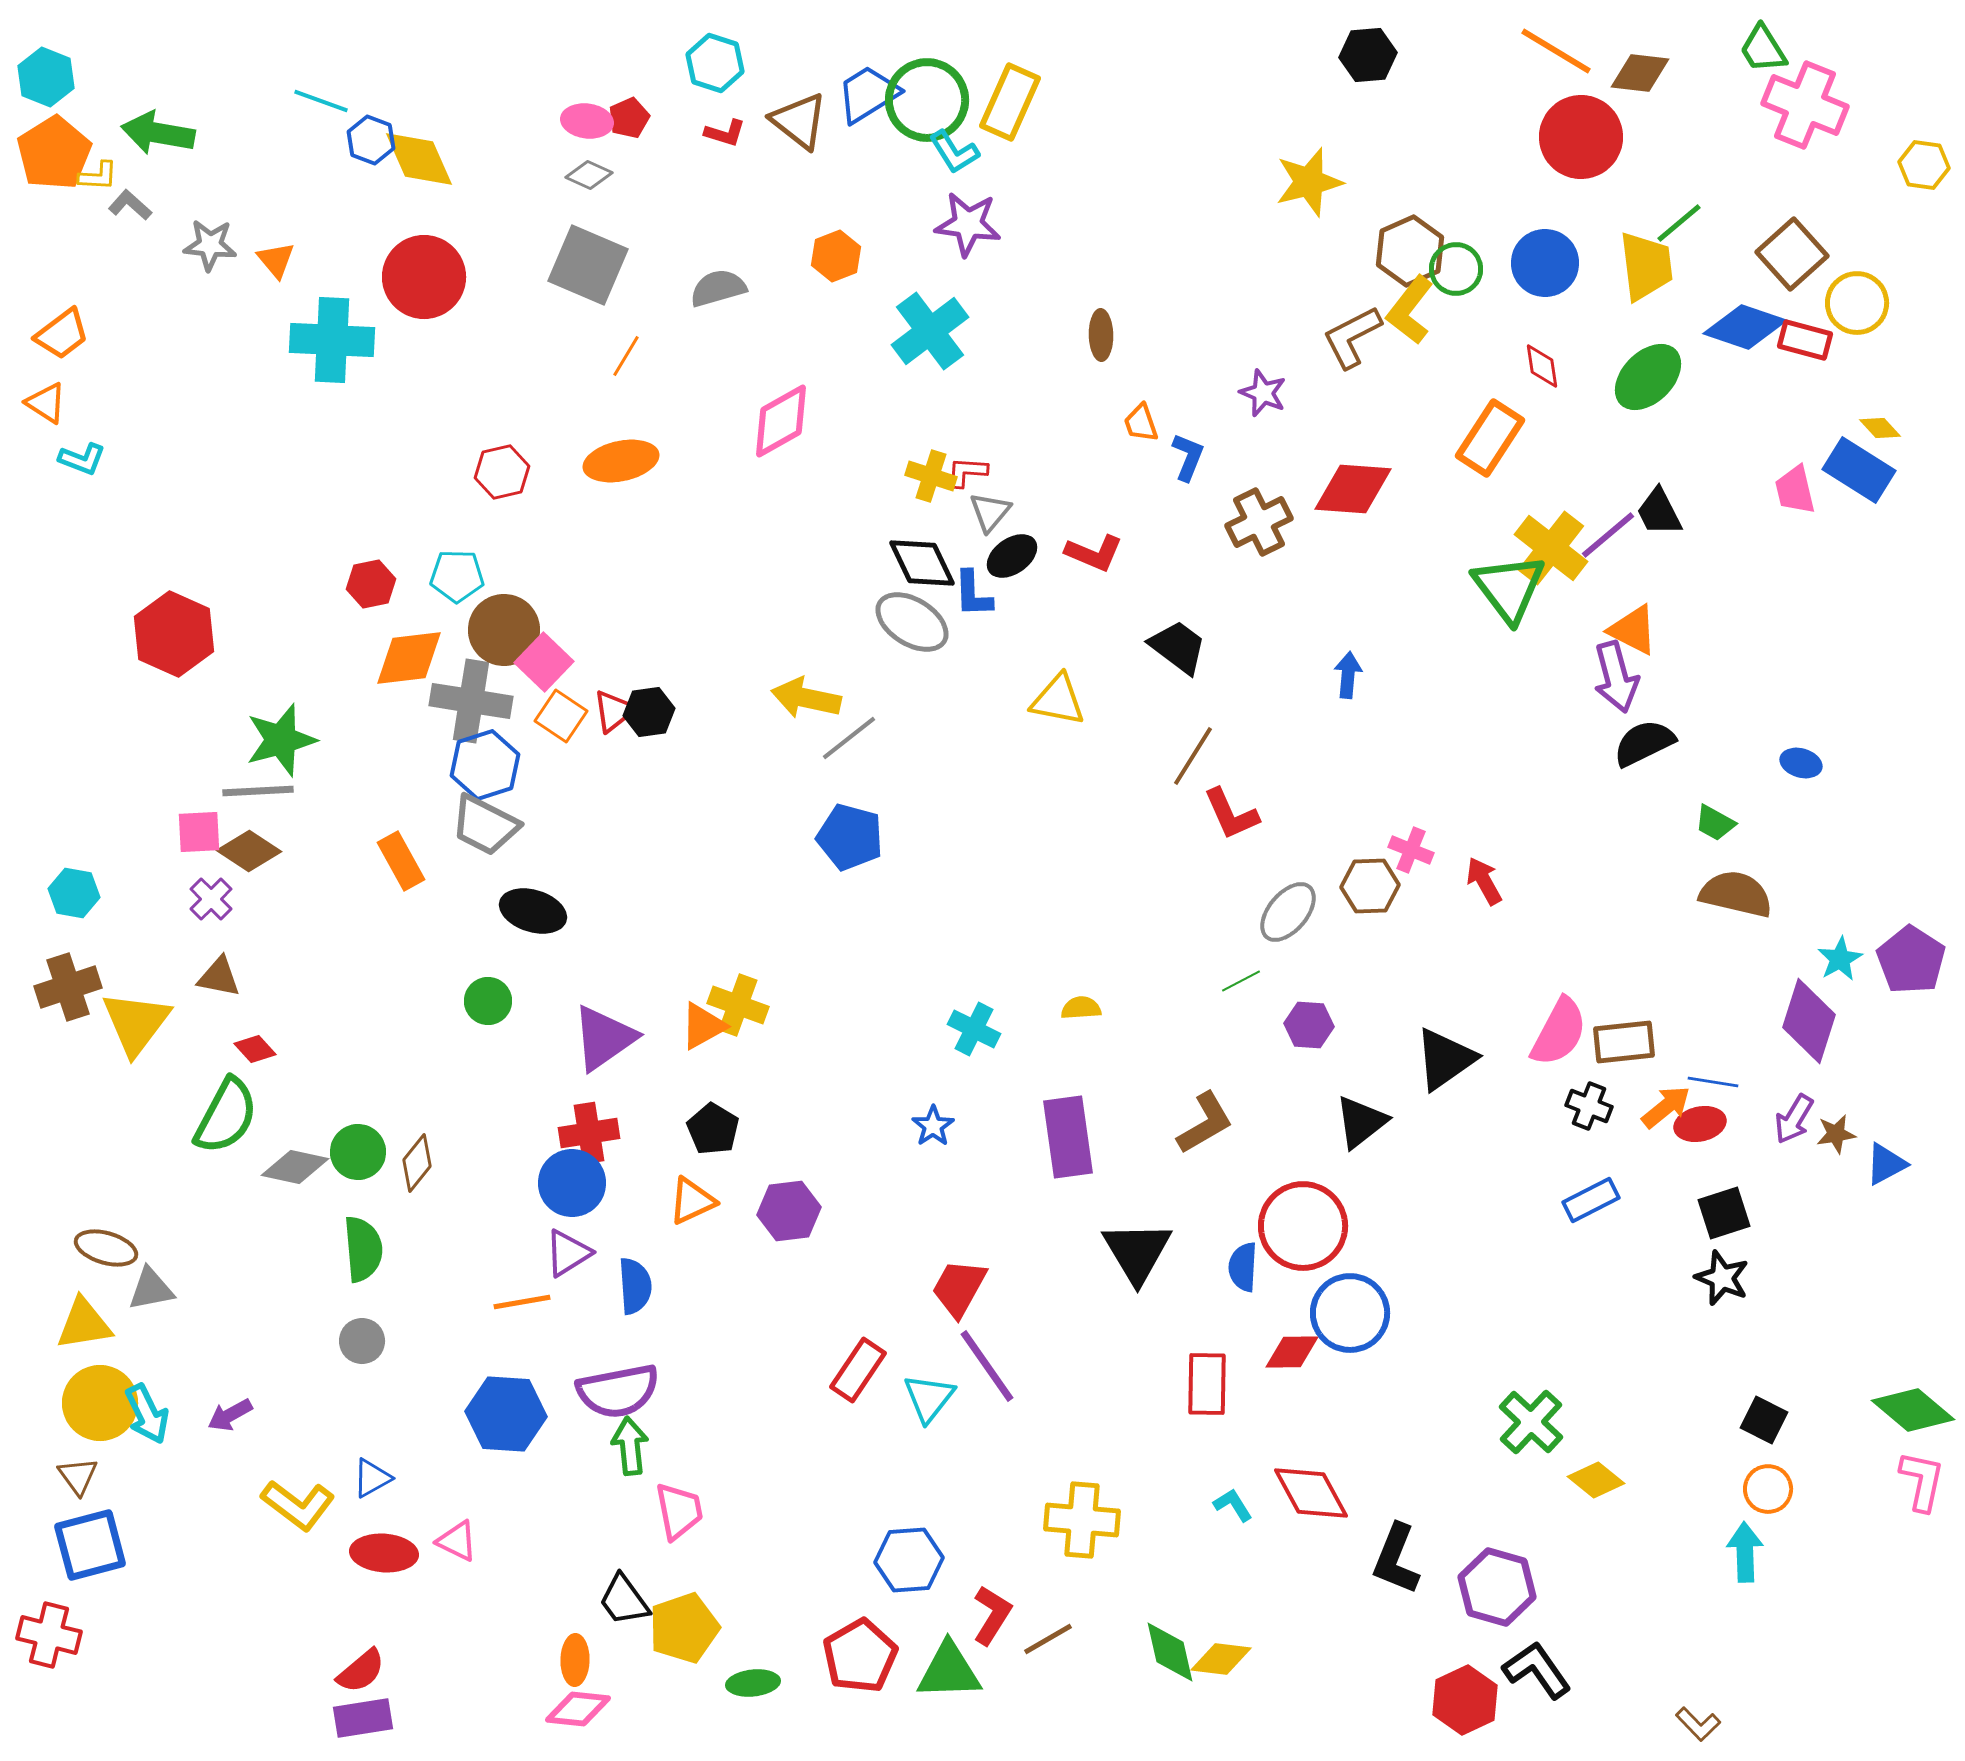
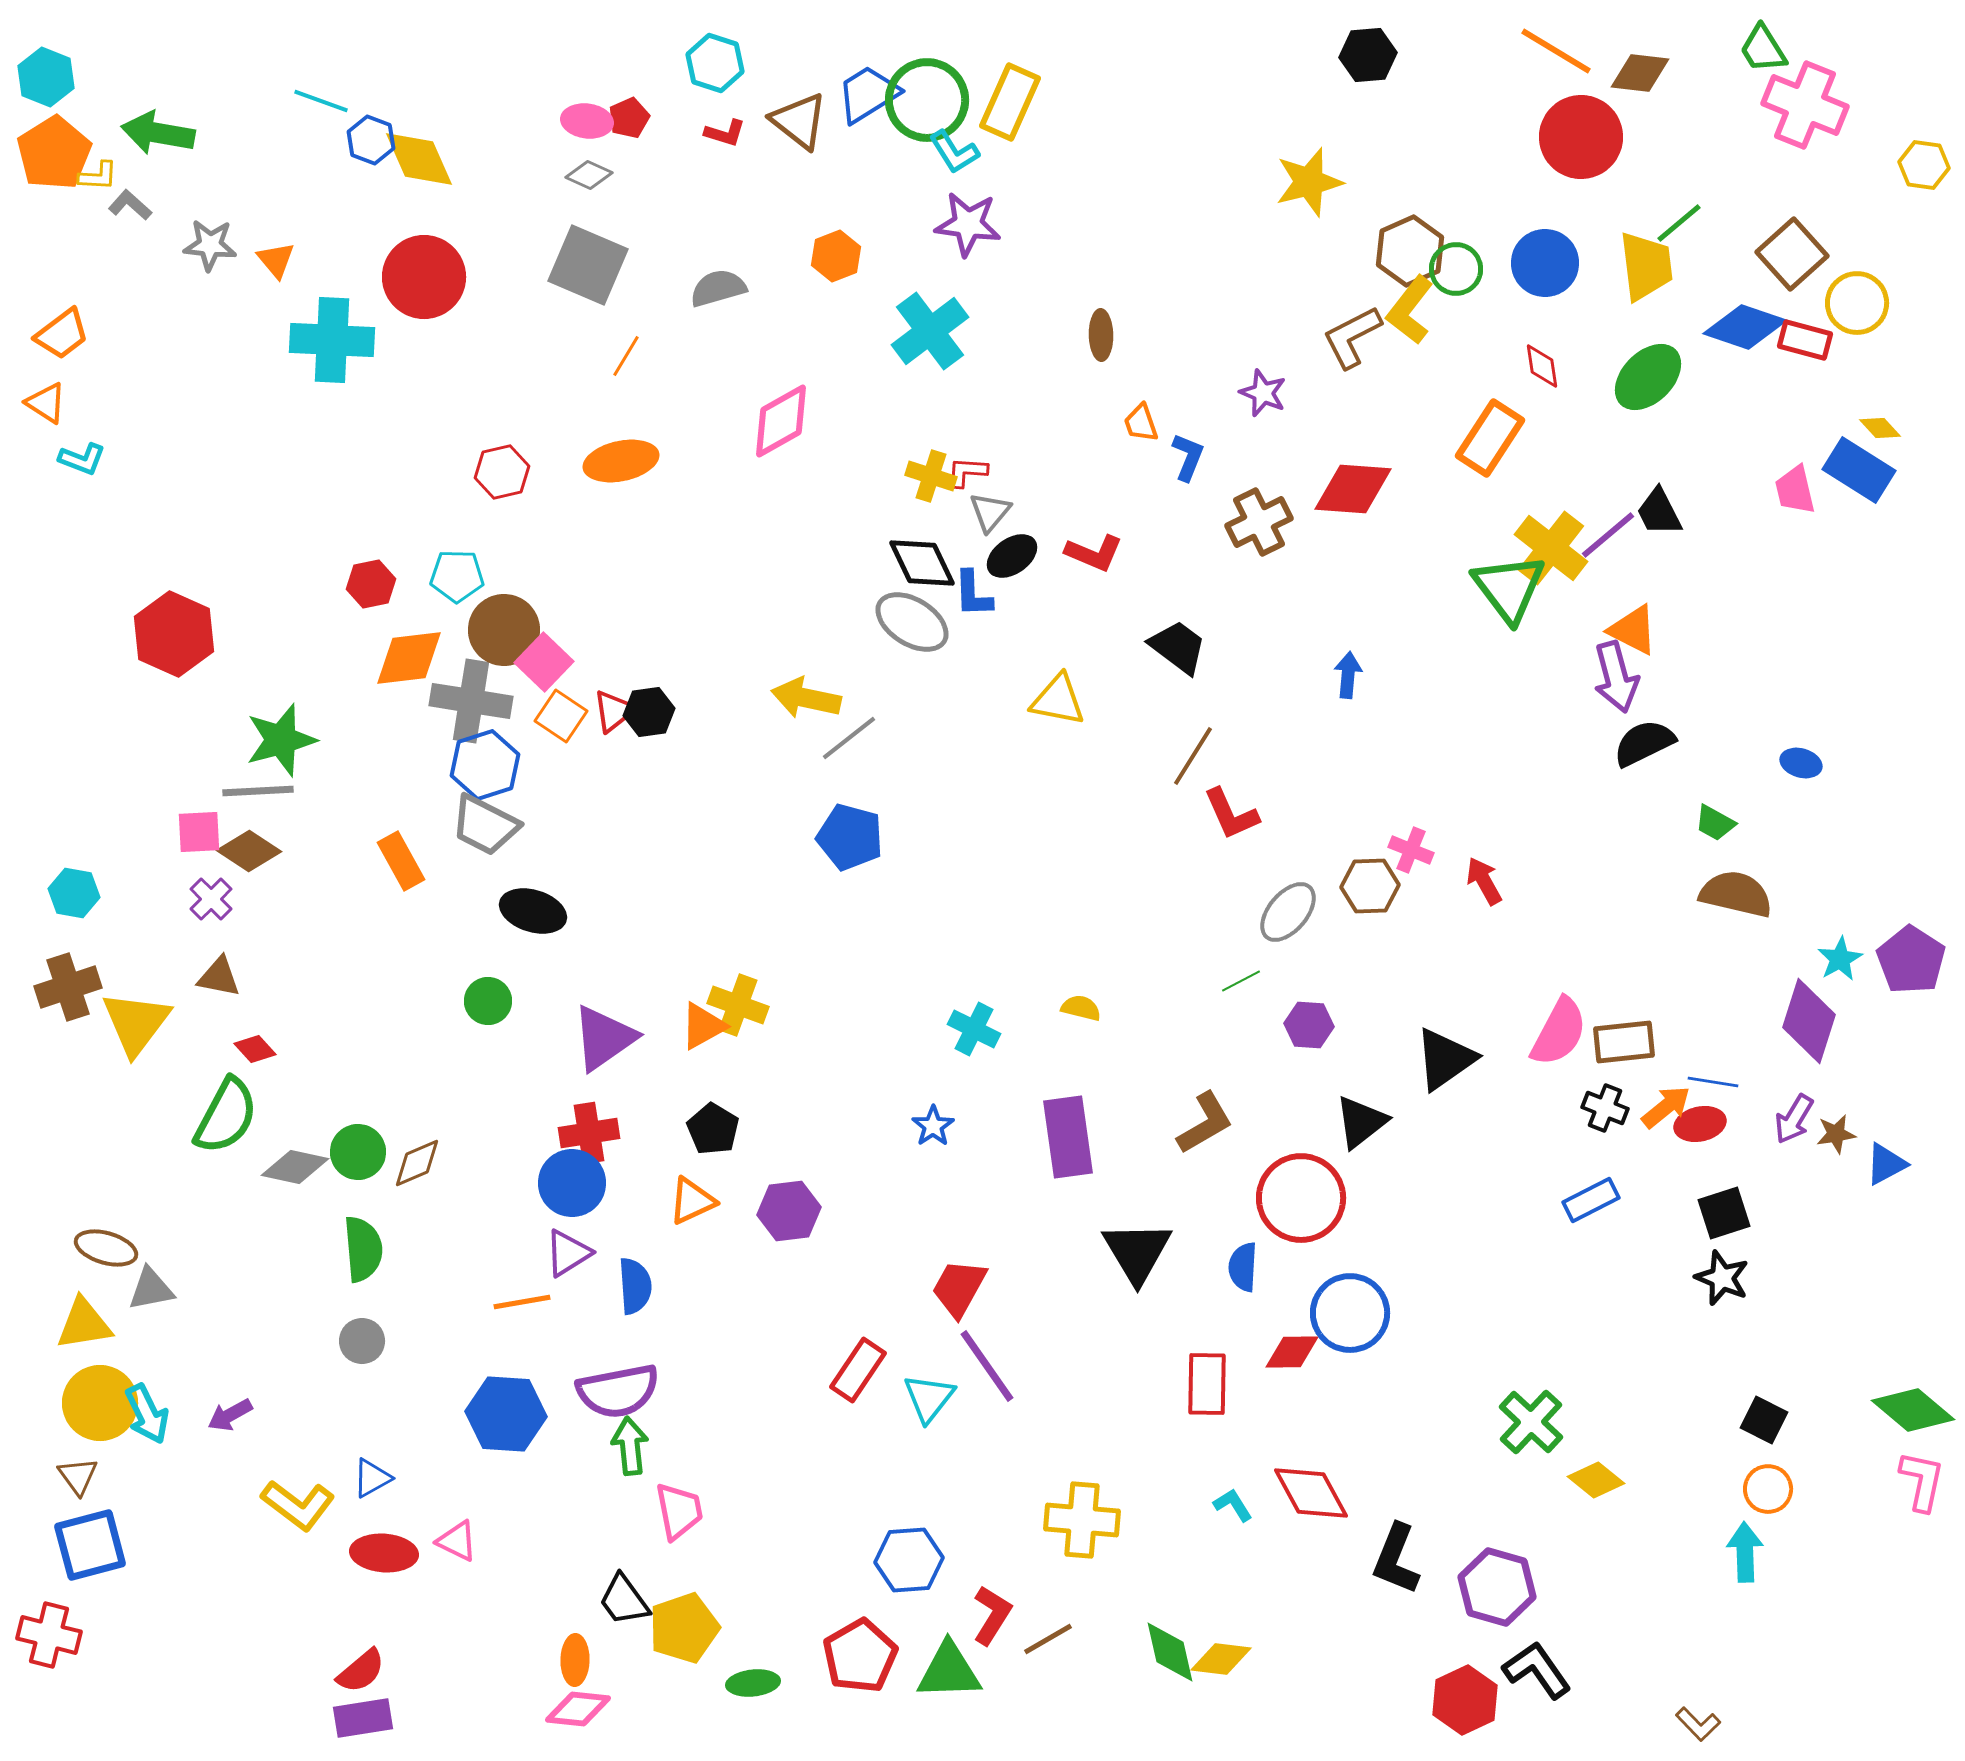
yellow semicircle at (1081, 1008): rotated 18 degrees clockwise
black cross at (1589, 1106): moved 16 px right, 2 px down
brown diamond at (417, 1163): rotated 28 degrees clockwise
red circle at (1303, 1226): moved 2 px left, 28 px up
